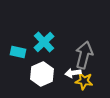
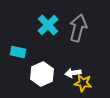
cyan cross: moved 4 px right, 17 px up
gray arrow: moved 6 px left, 27 px up
yellow star: moved 1 px left, 2 px down
